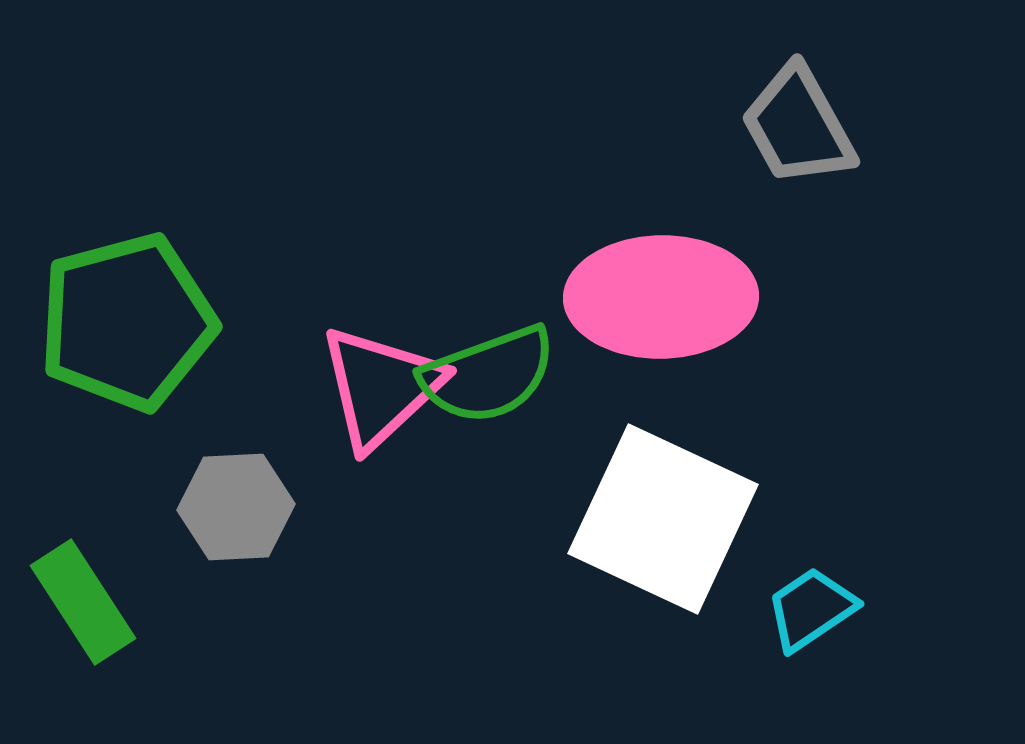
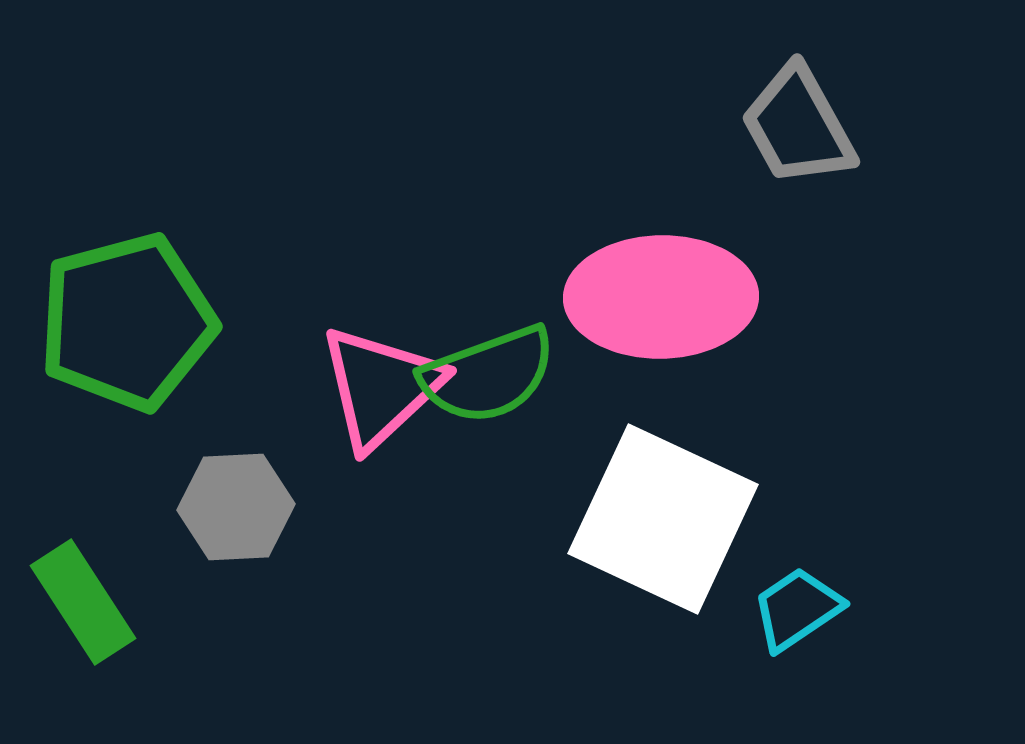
cyan trapezoid: moved 14 px left
